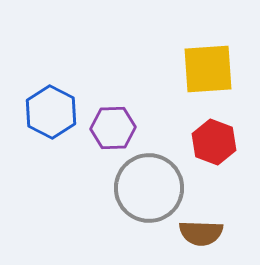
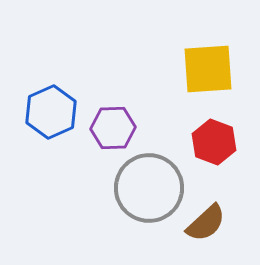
blue hexagon: rotated 9 degrees clockwise
brown semicircle: moved 5 px right, 10 px up; rotated 45 degrees counterclockwise
